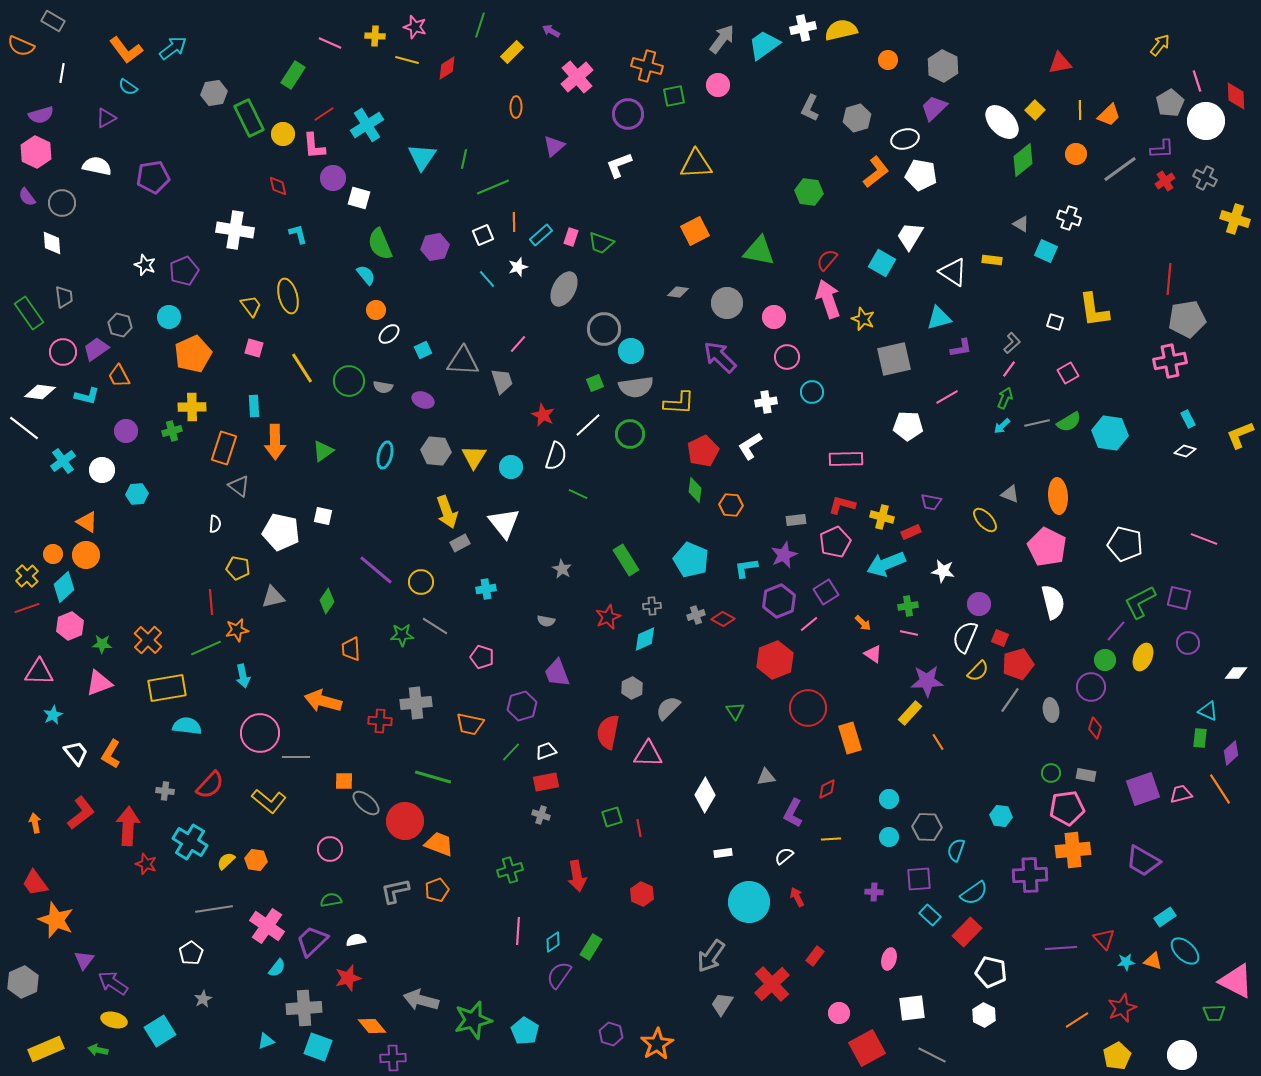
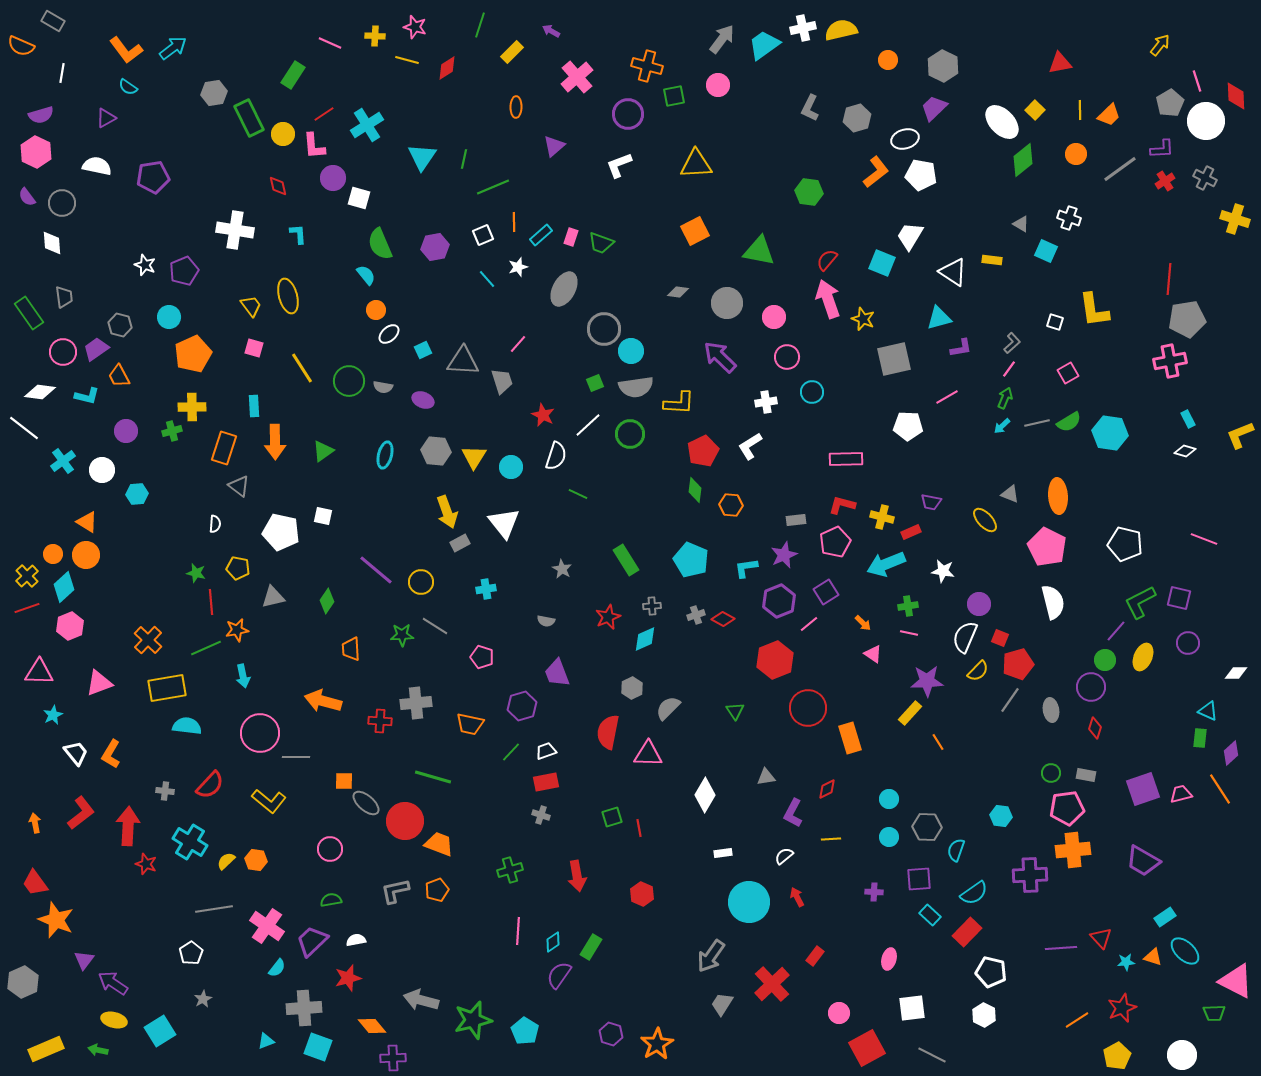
cyan L-shape at (298, 234): rotated 10 degrees clockwise
cyan square at (882, 263): rotated 8 degrees counterclockwise
green star at (102, 644): moved 94 px right, 71 px up; rotated 12 degrees clockwise
red triangle at (1104, 939): moved 3 px left, 1 px up
orange triangle at (1153, 961): moved 4 px up
